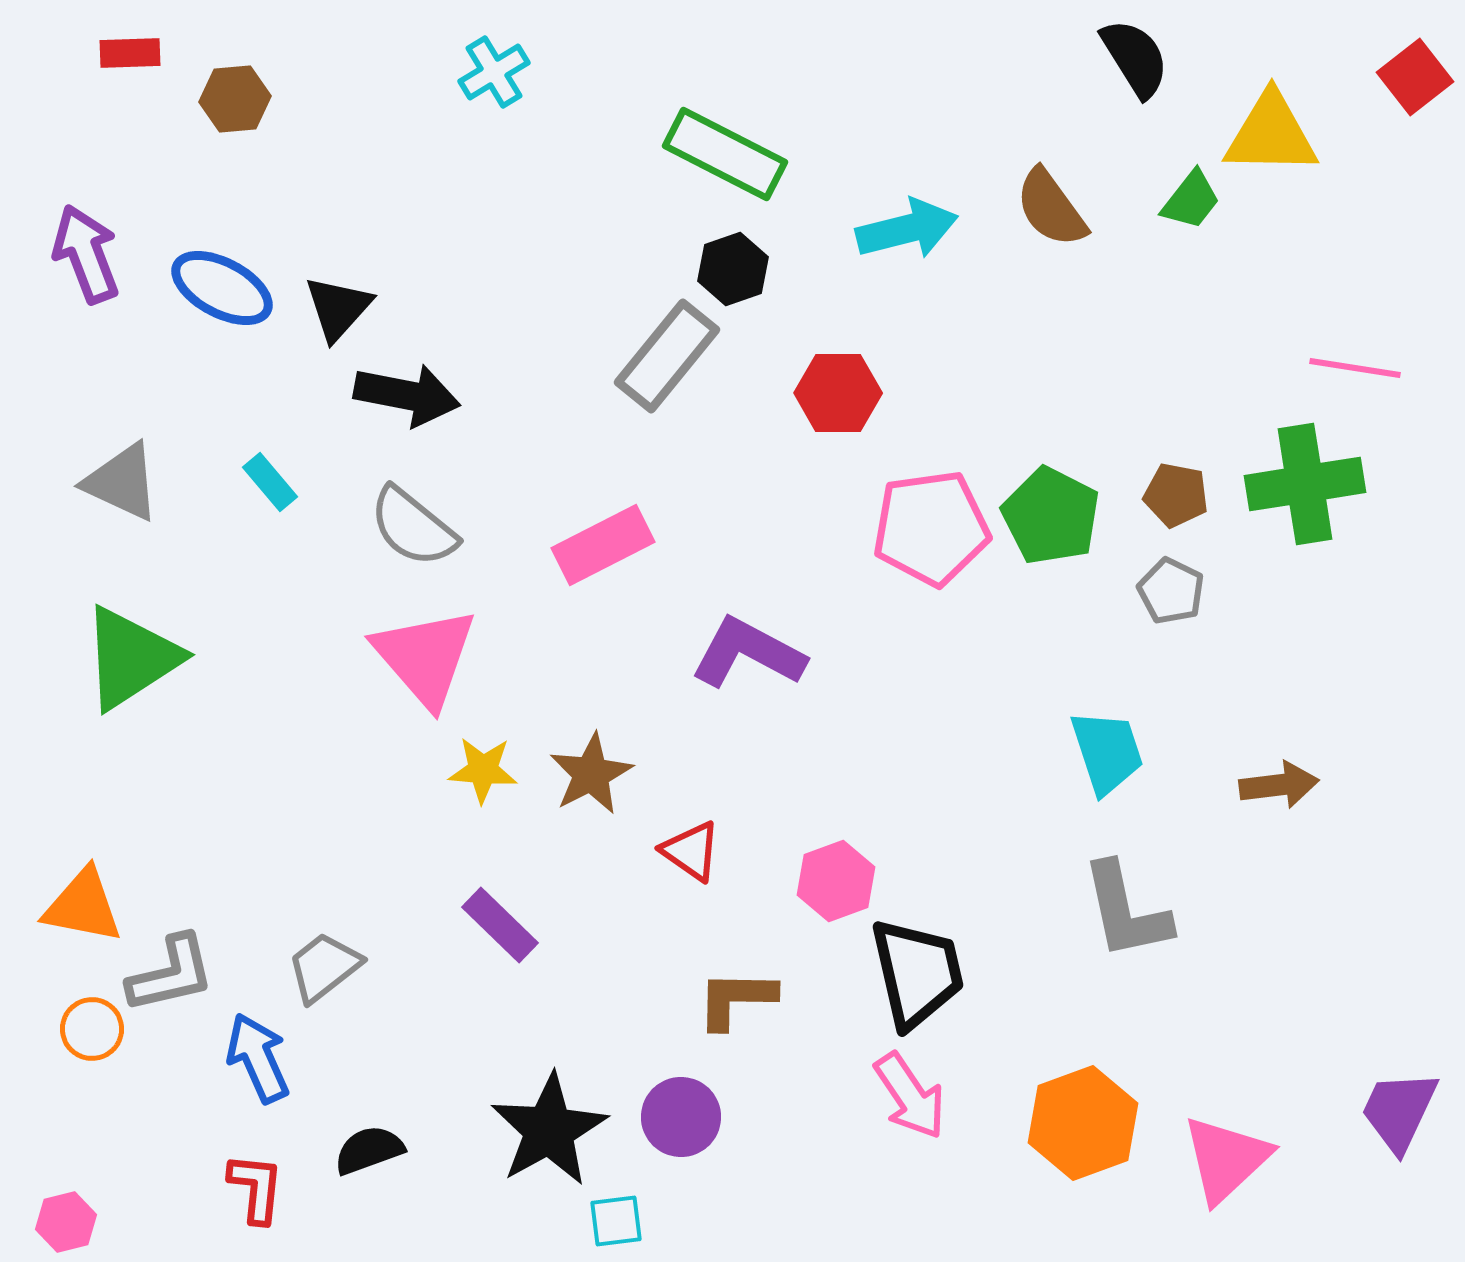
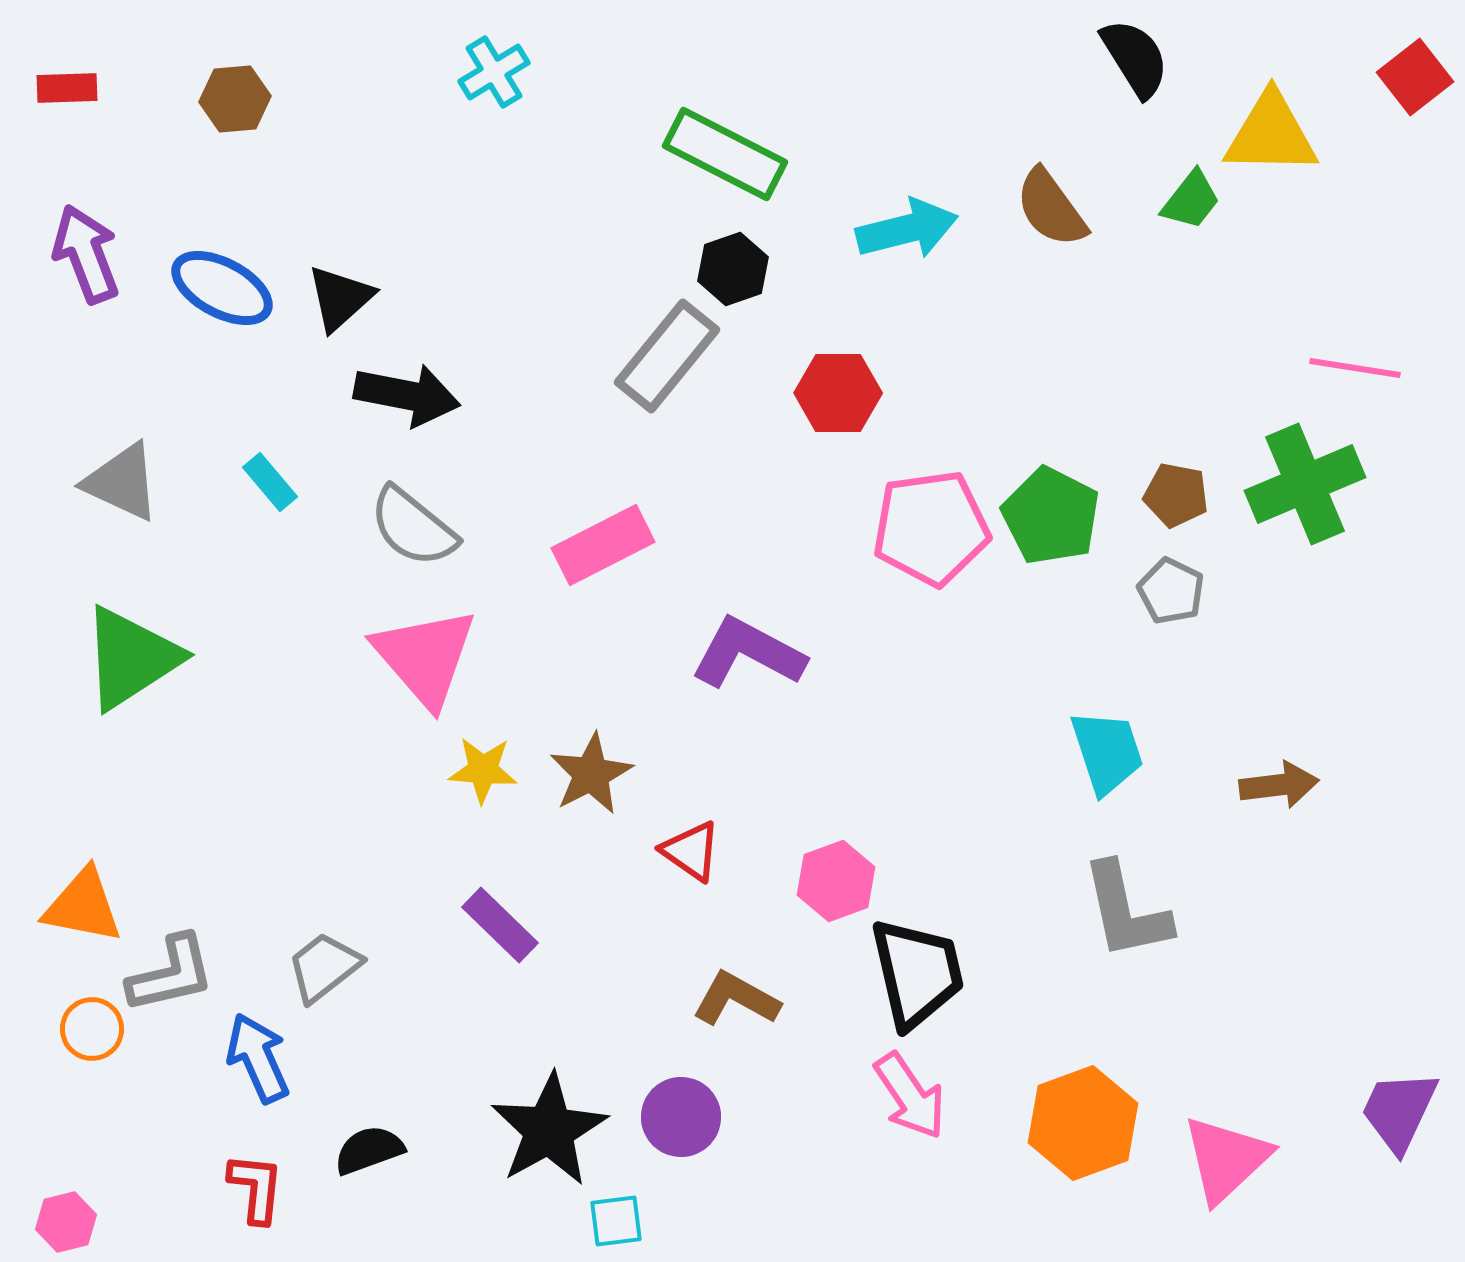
red rectangle at (130, 53): moved 63 px left, 35 px down
black triangle at (338, 308): moved 2 px right, 10 px up; rotated 6 degrees clockwise
green cross at (1305, 484): rotated 14 degrees counterclockwise
brown L-shape at (736, 999): rotated 28 degrees clockwise
